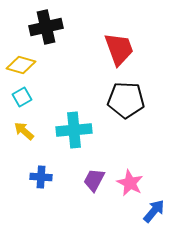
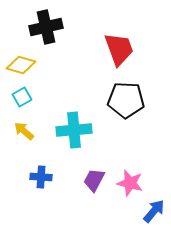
pink star: rotated 12 degrees counterclockwise
